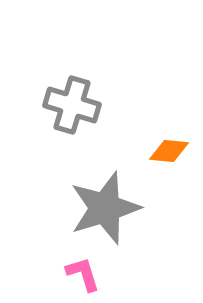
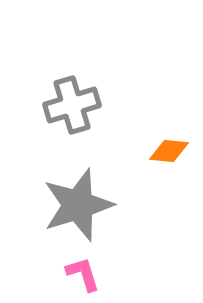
gray cross: rotated 34 degrees counterclockwise
gray star: moved 27 px left, 3 px up
